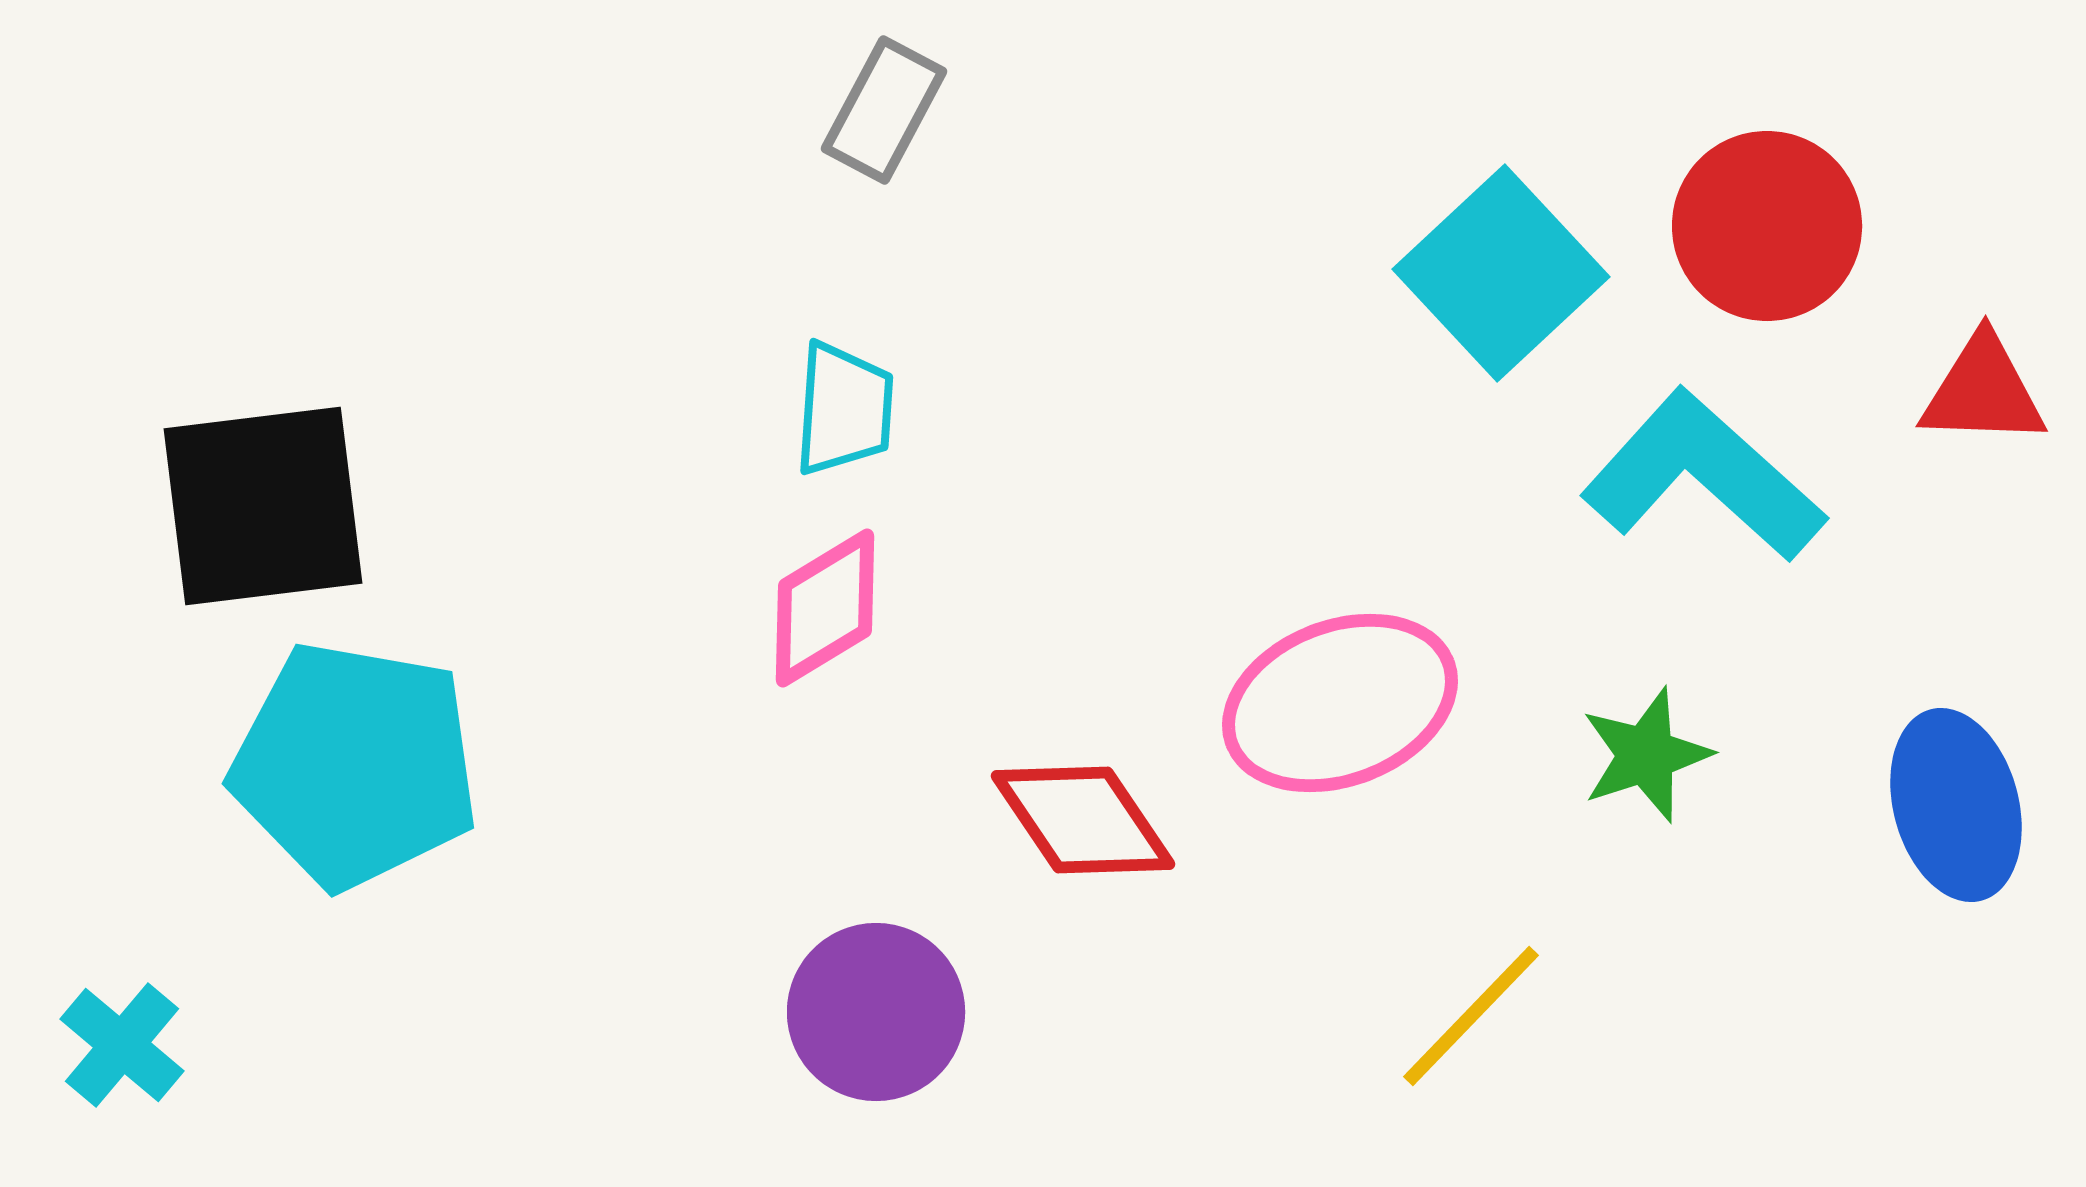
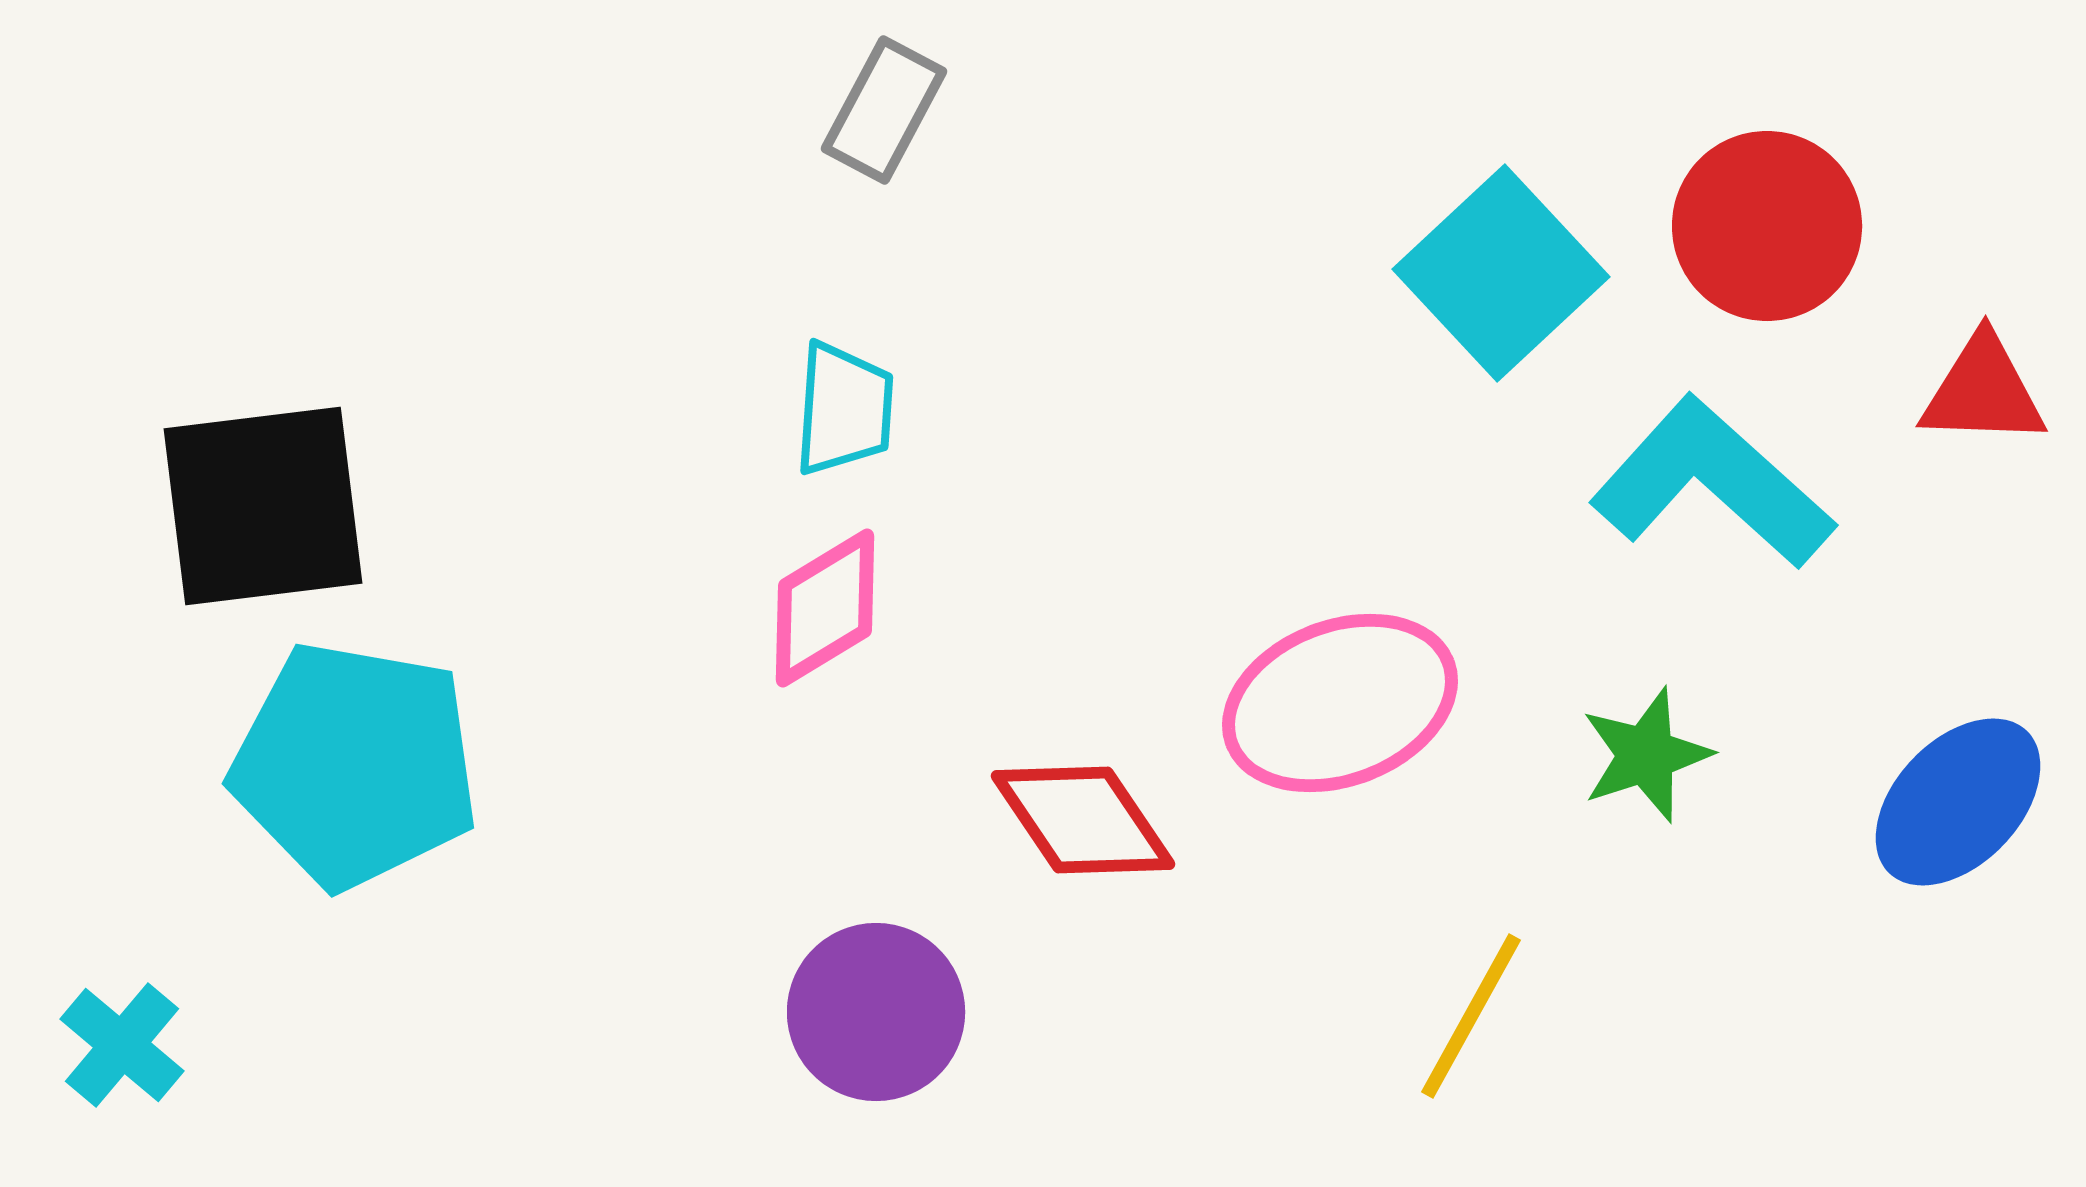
cyan L-shape: moved 9 px right, 7 px down
blue ellipse: moved 2 px right, 3 px up; rotated 59 degrees clockwise
yellow line: rotated 15 degrees counterclockwise
